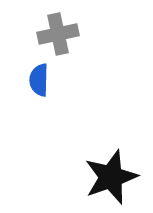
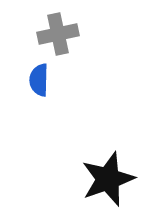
black star: moved 3 px left, 2 px down
